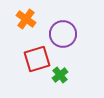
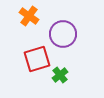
orange cross: moved 3 px right, 3 px up
